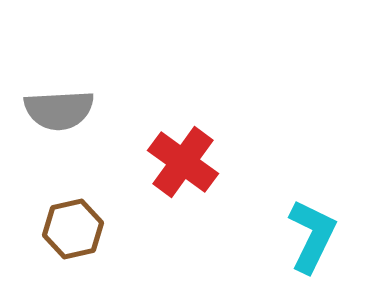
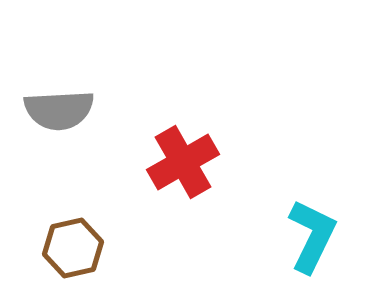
red cross: rotated 24 degrees clockwise
brown hexagon: moved 19 px down
